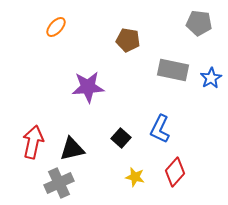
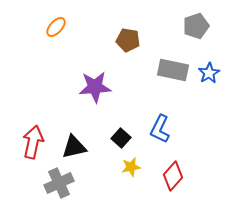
gray pentagon: moved 3 px left, 3 px down; rotated 25 degrees counterclockwise
blue star: moved 2 px left, 5 px up
purple star: moved 7 px right
black triangle: moved 2 px right, 2 px up
red diamond: moved 2 px left, 4 px down
yellow star: moved 4 px left, 10 px up; rotated 24 degrees counterclockwise
